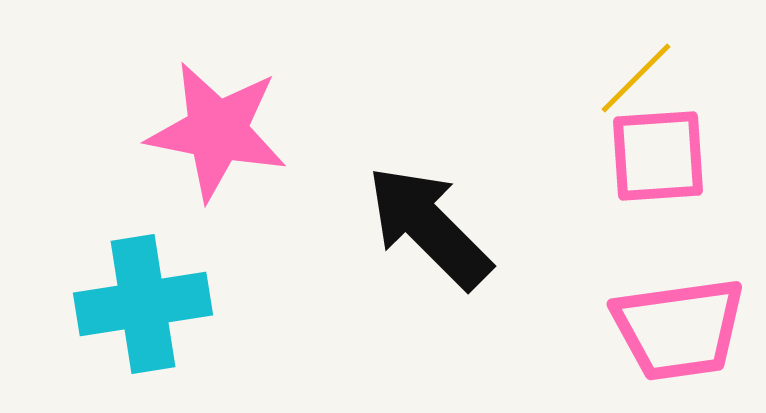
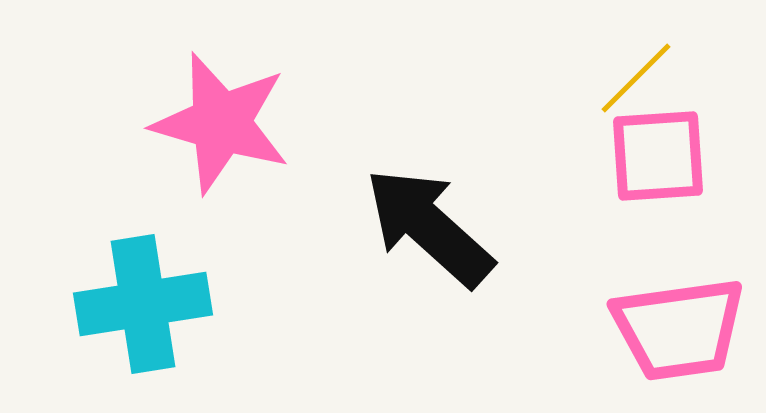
pink star: moved 4 px right, 8 px up; rotated 5 degrees clockwise
black arrow: rotated 3 degrees counterclockwise
